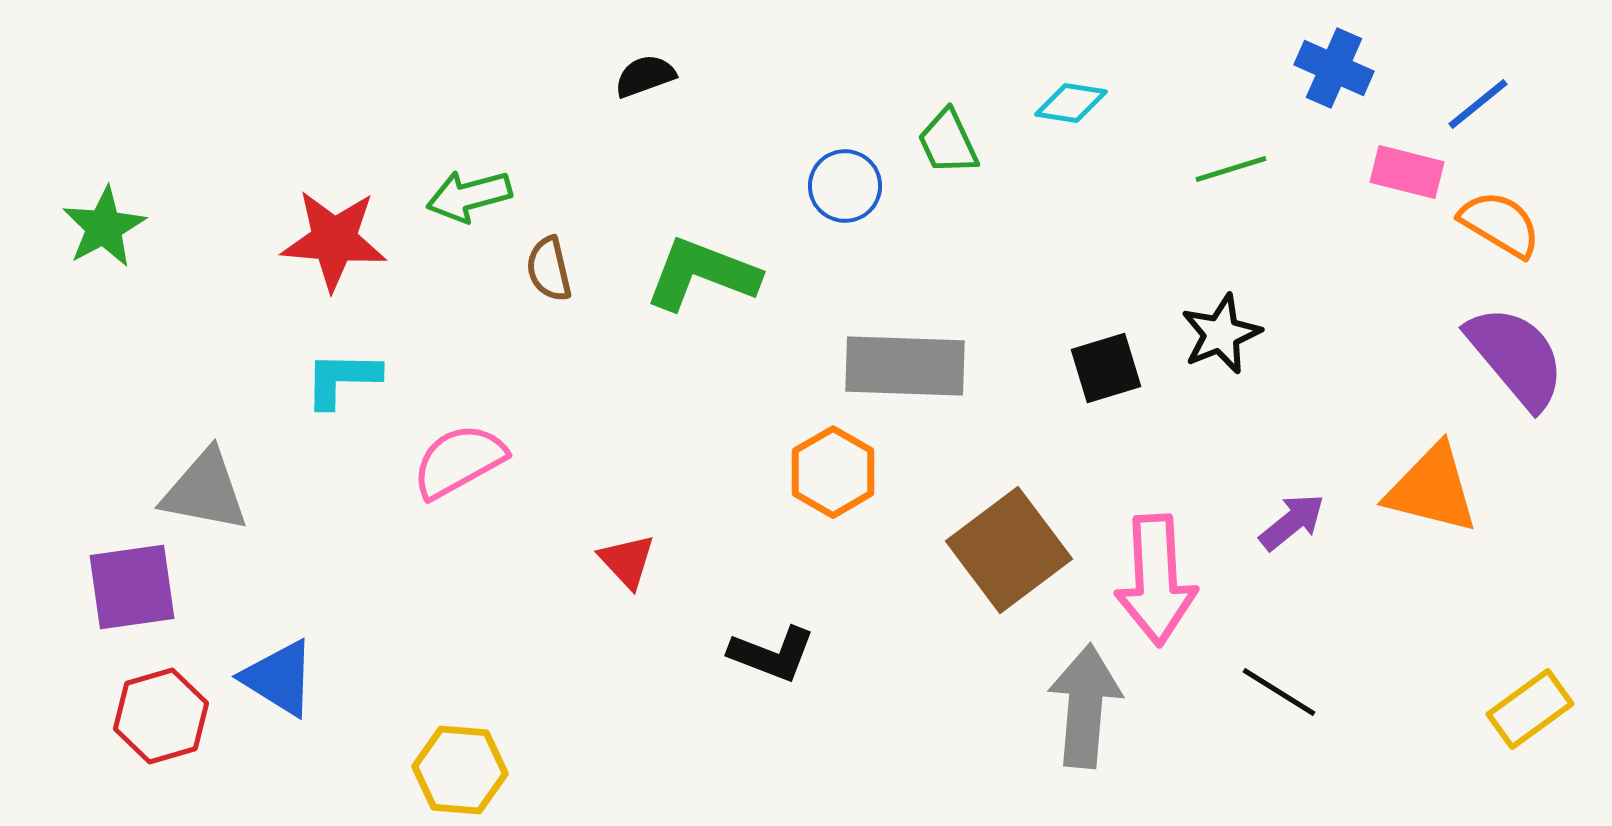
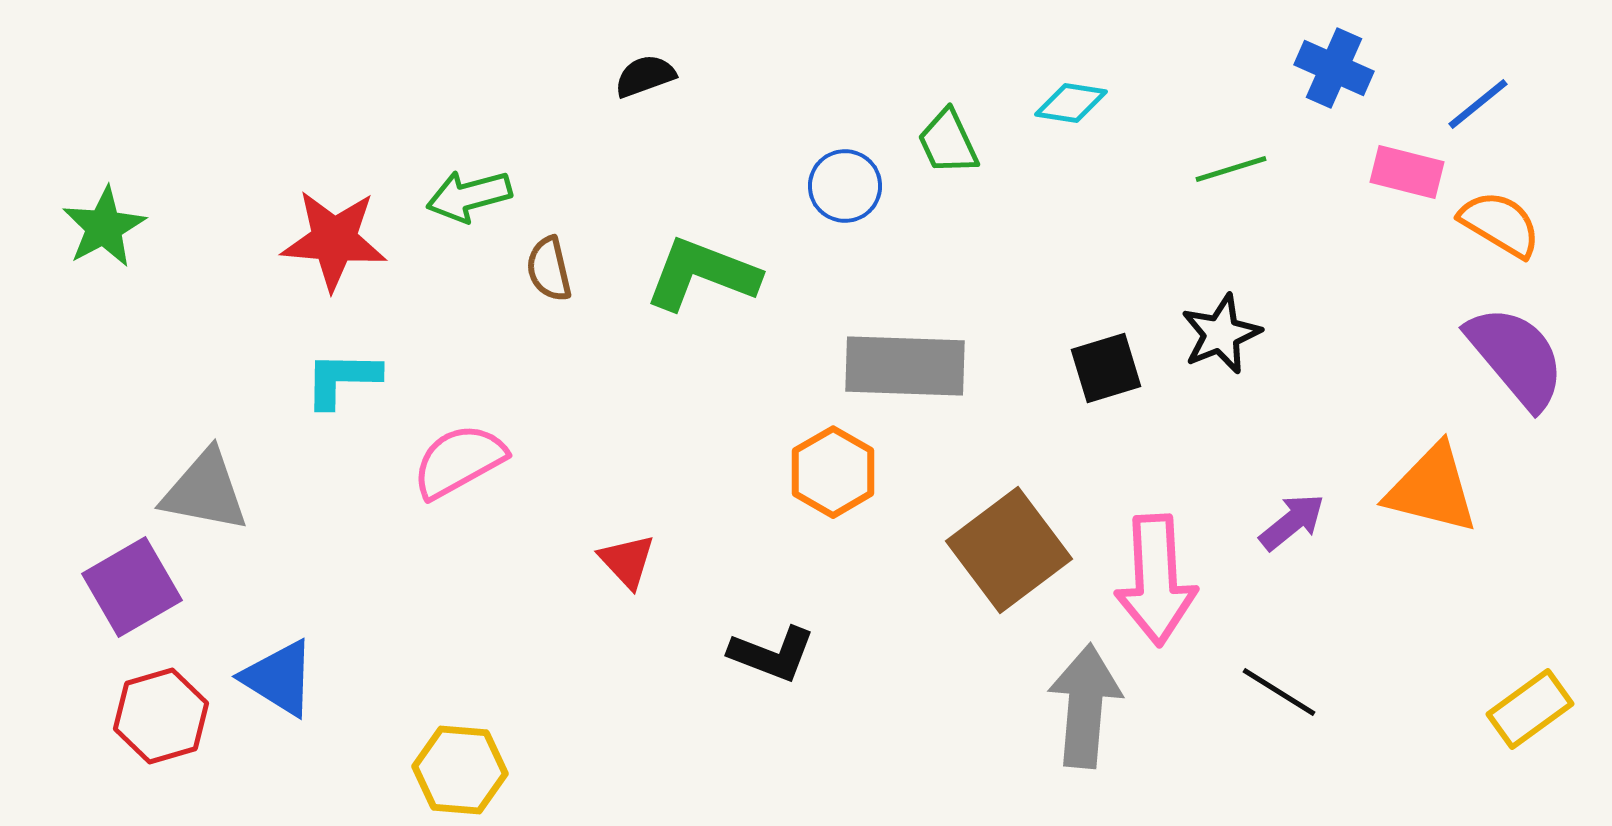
purple square: rotated 22 degrees counterclockwise
